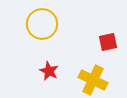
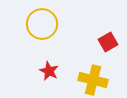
red square: rotated 18 degrees counterclockwise
yellow cross: rotated 12 degrees counterclockwise
